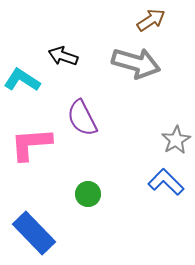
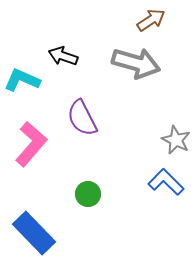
cyan L-shape: rotated 9 degrees counterclockwise
gray star: rotated 16 degrees counterclockwise
pink L-shape: rotated 135 degrees clockwise
